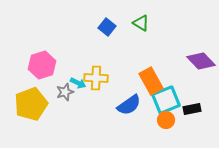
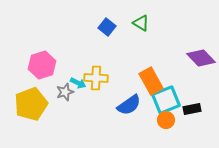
purple diamond: moved 3 px up
